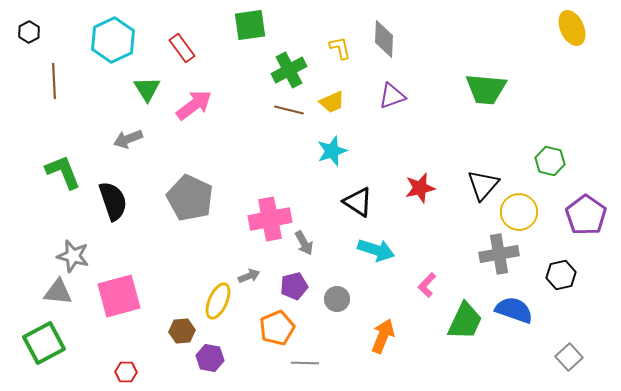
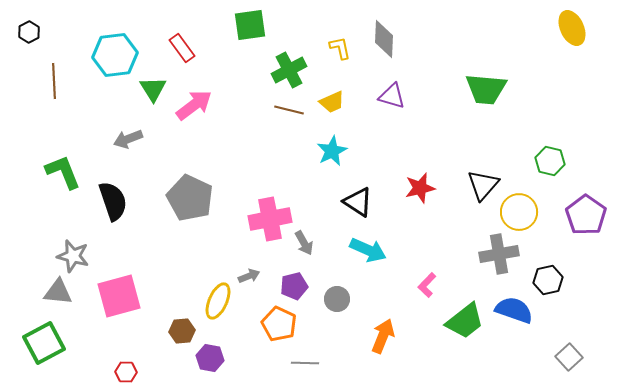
cyan hexagon at (113, 40): moved 2 px right, 15 px down; rotated 18 degrees clockwise
green triangle at (147, 89): moved 6 px right
purple triangle at (392, 96): rotated 36 degrees clockwise
cyan star at (332, 151): rotated 8 degrees counterclockwise
cyan arrow at (376, 250): moved 8 px left; rotated 6 degrees clockwise
black hexagon at (561, 275): moved 13 px left, 5 px down
green trapezoid at (465, 321): rotated 27 degrees clockwise
orange pentagon at (277, 328): moved 2 px right, 4 px up; rotated 24 degrees counterclockwise
